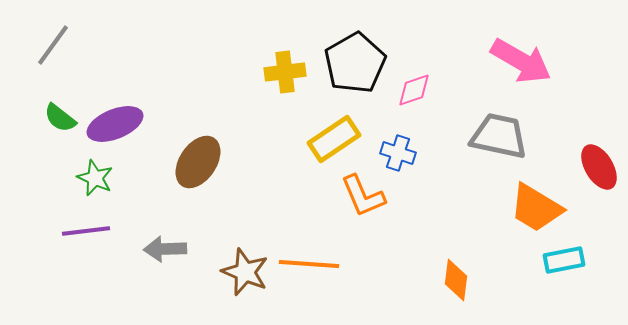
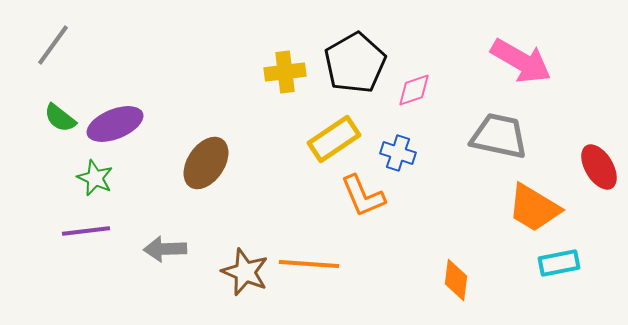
brown ellipse: moved 8 px right, 1 px down
orange trapezoid: moved 2 px left
cyan rectangle: moved 5 px left, 3 px down
